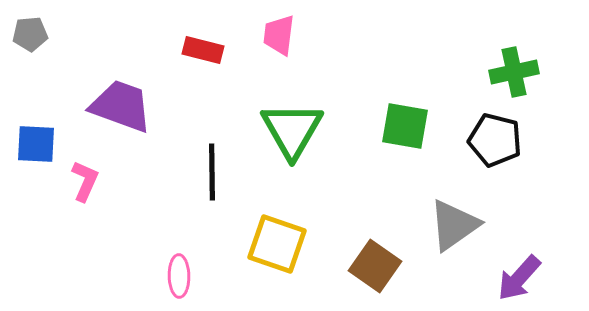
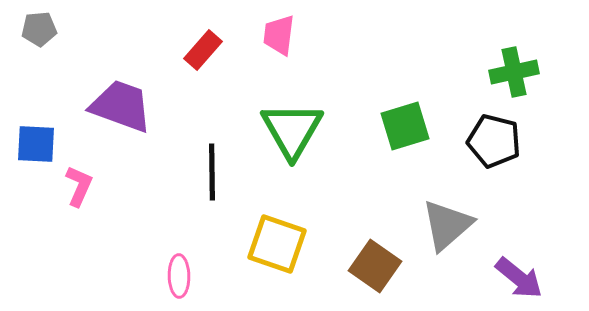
gray pentagon: moved 9 px right, 5 px up
red rectangle: rotated 63 degrees counterclockwise
green square: rotated 27 degrees counterclockwise
black pentagon: moved 1 px left, 1 px down
pink L-shape: moved 6 px left, 5 px down
gray triangle: moved 7 px left; rotated 6 degrees counterclockwise
purple arrow: rotated 93 degrees counterclockwise
